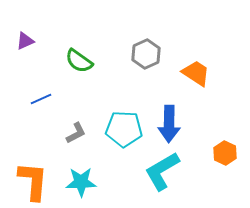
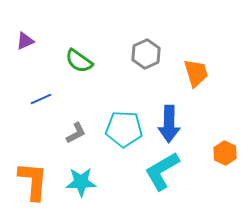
orange trapezoid: rotated 40 degrees clockwise
